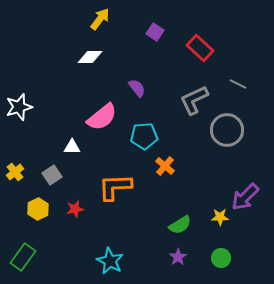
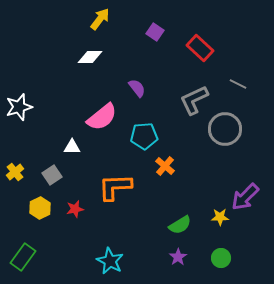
gray circle: moved 2 px left, 1 px up
yellow hexagon: moved 2 px right, 1 px up
